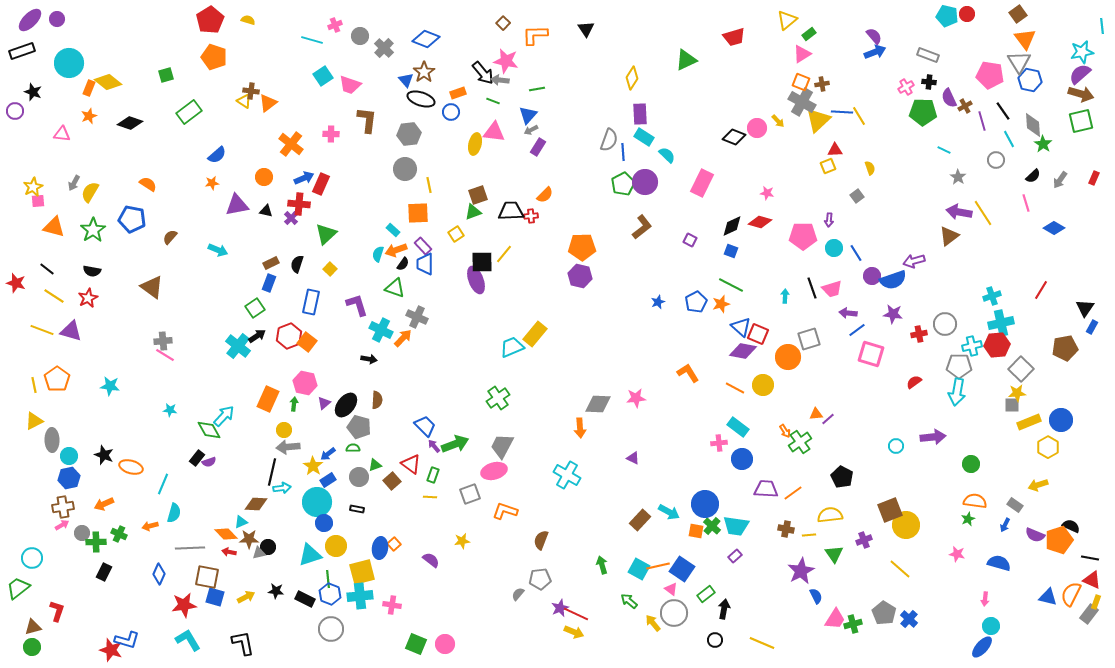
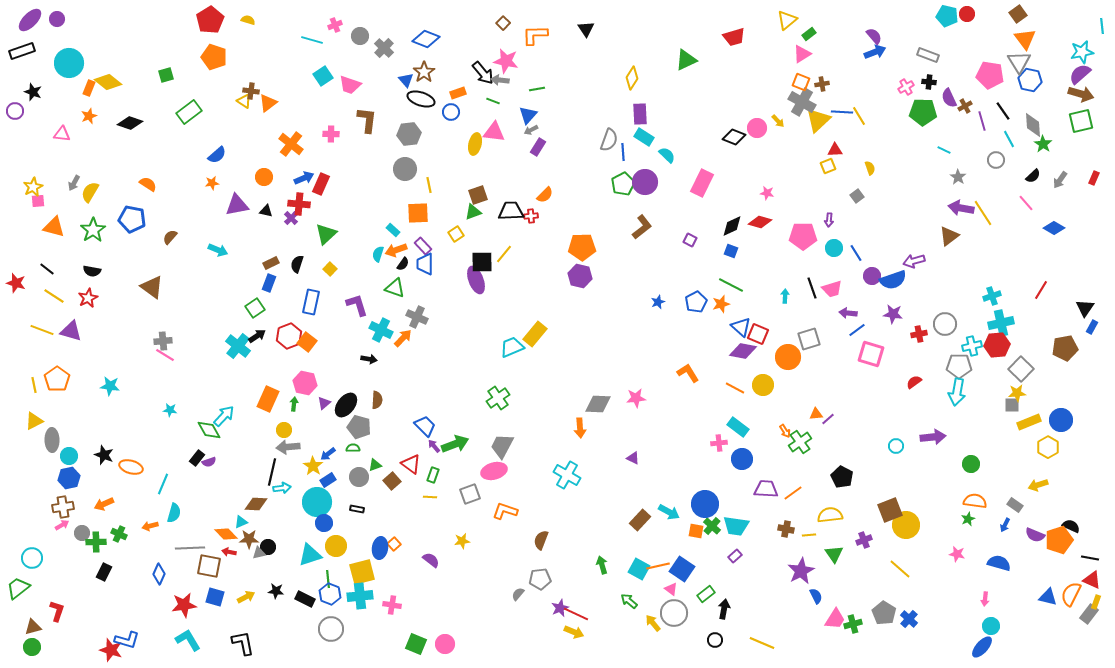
pink line at (1026, 203): rotated 24 degrees counterclockwise
purple arrow at (959, 212): moved 2 px right, 4 px up
brown square at (207, 577): moved 2 px right, 11 px up
